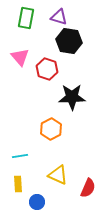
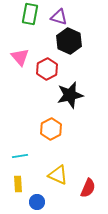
green rectangle: moved 4 px right, 4 px up
black hexagon: rotated 15 degrees clockwise
red hexagon: rotated 15 degrees clockwise
black star: moved 2 px left, 2 px up; rotated 12 degrees counterclockwise
